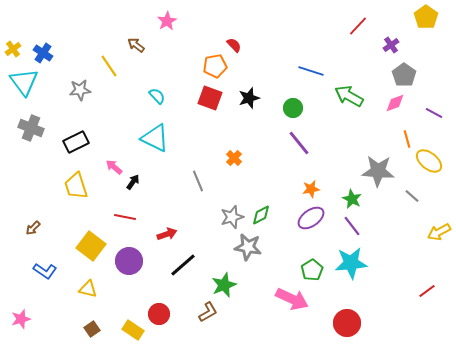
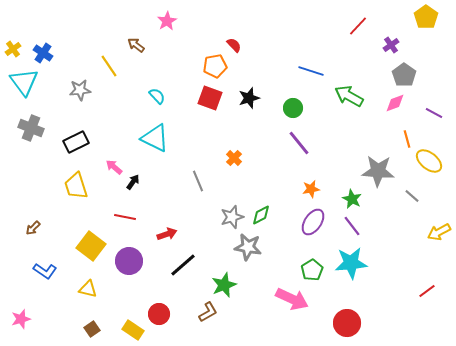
purple ellipse at (311, 218): moved 2 px right, 4 px down; rotated 20 degrees counterclockwise
